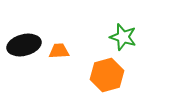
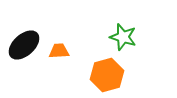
black ellipse: rotated 28 degrees counterclockwise
